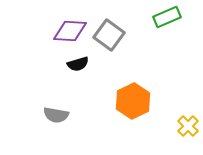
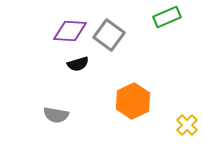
yellow cross: moved 1 px left, 1 px up
